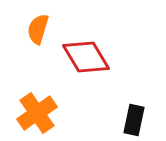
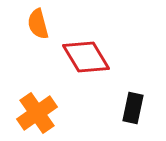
orange semicircle: moved 5 px up; rotated 32 degrees counterclockwise
black rectangle: moved 1 px left, 12 px up
